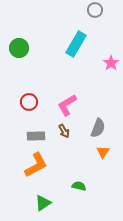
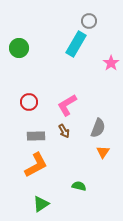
gray circle: moved 6 px left, 11 px down
green triangle: moved 2 px left, 1 px down
